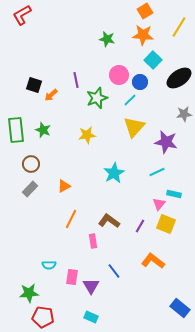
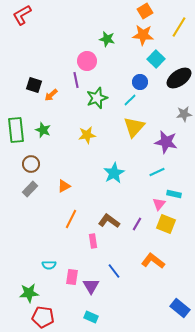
cyan square at (153, 60): moved 3 px right, 1 px up
pink circle at (119, 75): moved 32 px left, 14 px up
purple line at (140, 226): moved 3 px left, 2 px up
